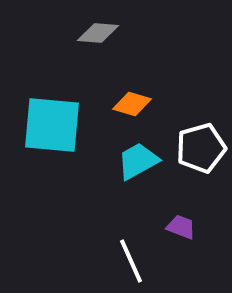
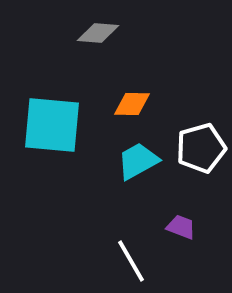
orange diamond: rotated 15 degrees counterclockwise
white line: rotated 6 degrees counterclockwise
